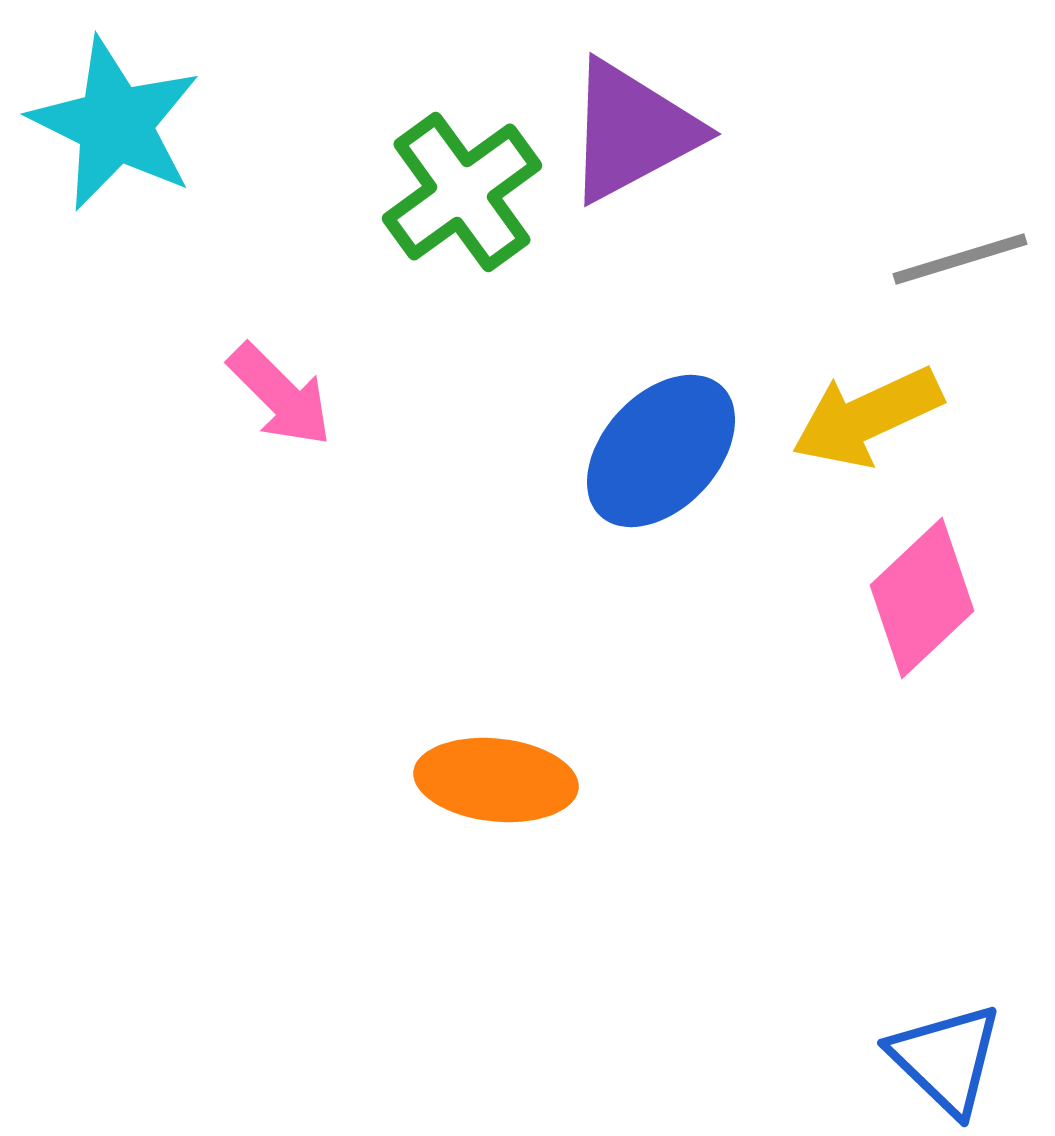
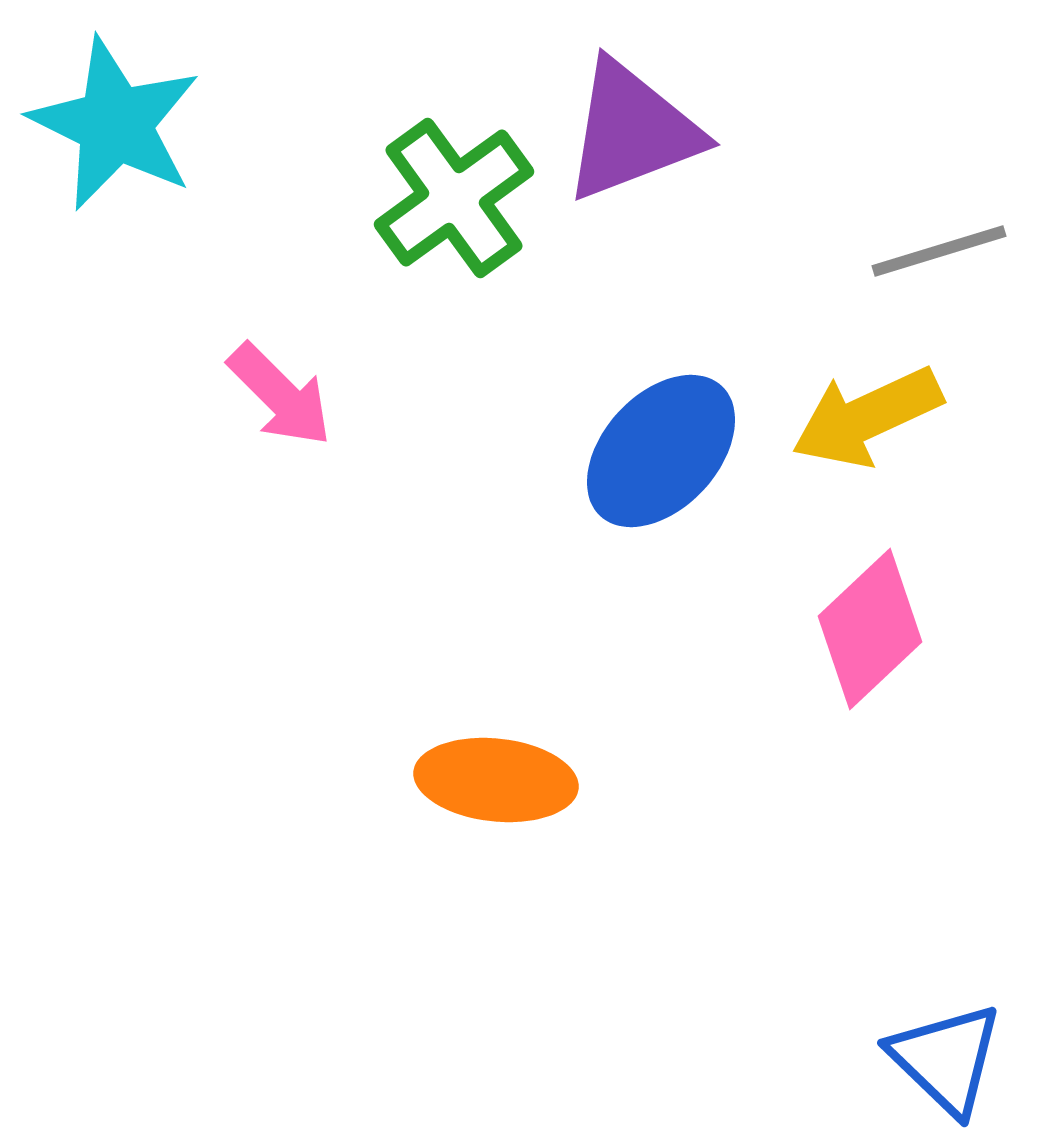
purple triangle: rotated 7 degrees clockwise
green cross: moved 8 px left, 6 px down
gray line: moved 21 px left, 8 px up
pink diamond: moved 52 px left, 31 px down
